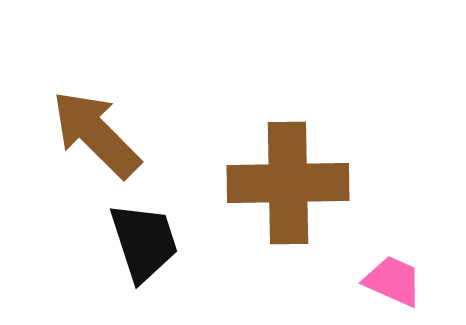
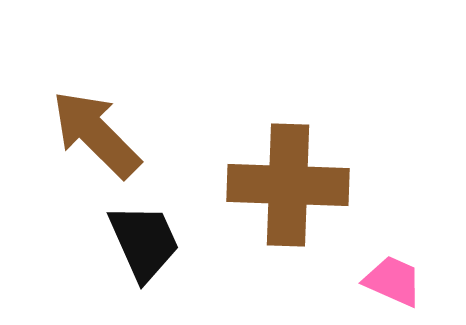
brown cross: moved 2 px down; rotated 3 degrees clockwise
black trapezoid: rotated 6 degrees counterclockwise
